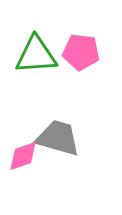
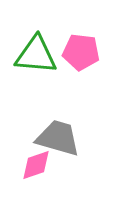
green triangle: rotated 9 degrees clockwise
pink diamond: moved 13 px right, 9 px down
